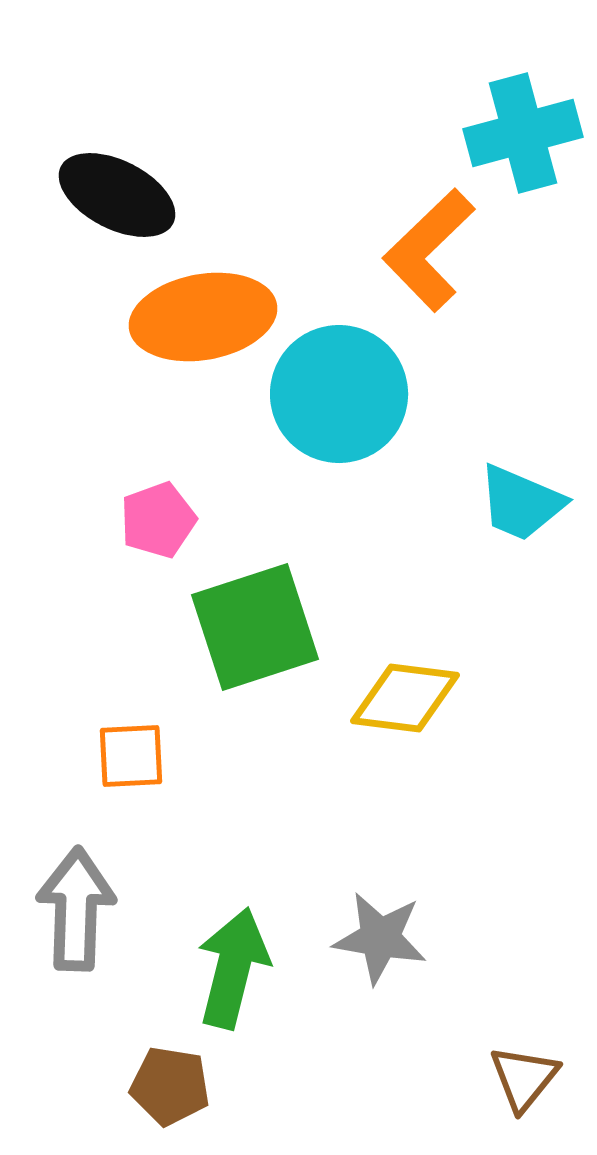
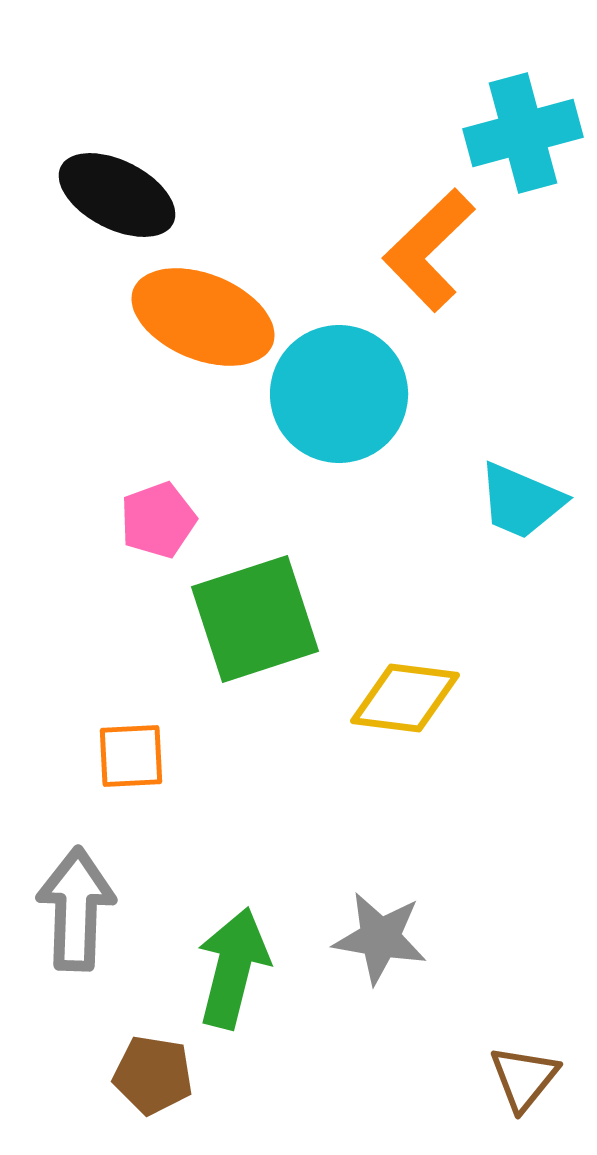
orange ellipse: rotated 32 degrees clockwise
cyan trapezoid: moved 2 px up
green square: moved 8 px up
brown pentagon: moved 17 px left, 11 px up
